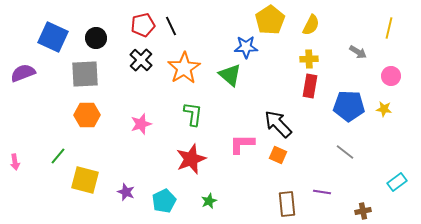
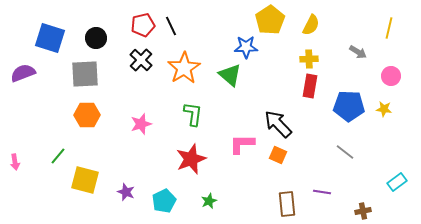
blue square: moved 3 px left, 1 px down; rotated 8 degrees counterclockwise
